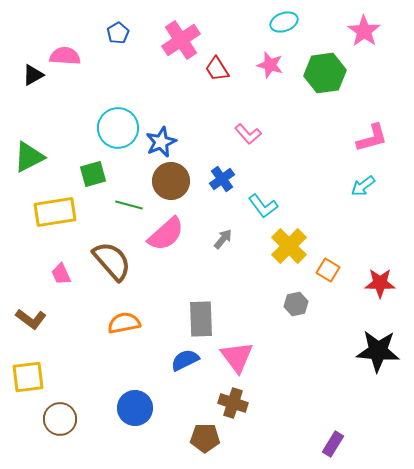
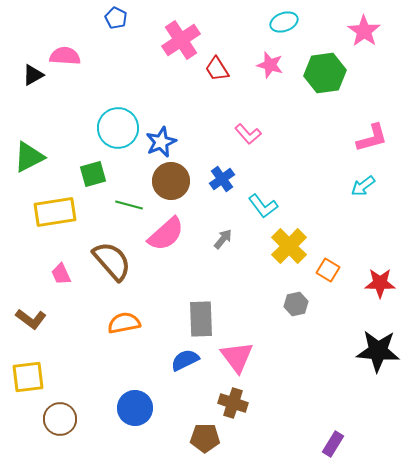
blue pentagon at (118, 33): moved 2 px left, 15 px up; rotated 15 degrees counterclockwise
